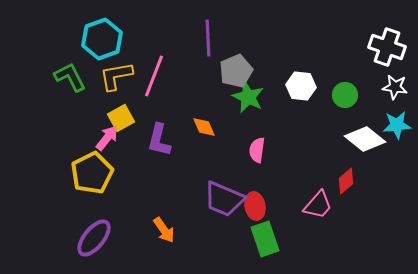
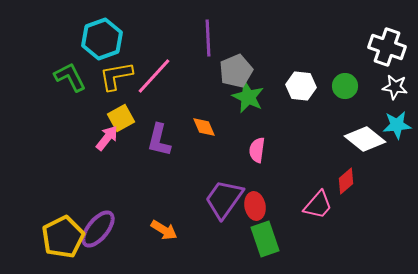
pink line: rotated 21 degrees clockwise
green circle: moved 9 px up
yellow pentagon: moved 29 px left, 64 px down
purple trapezoid: rotated 102 degrees clockwise
orange arrow: rotated 24 degrees counterclockwise
purple ellipse: moved 4 px right, 9 px up
